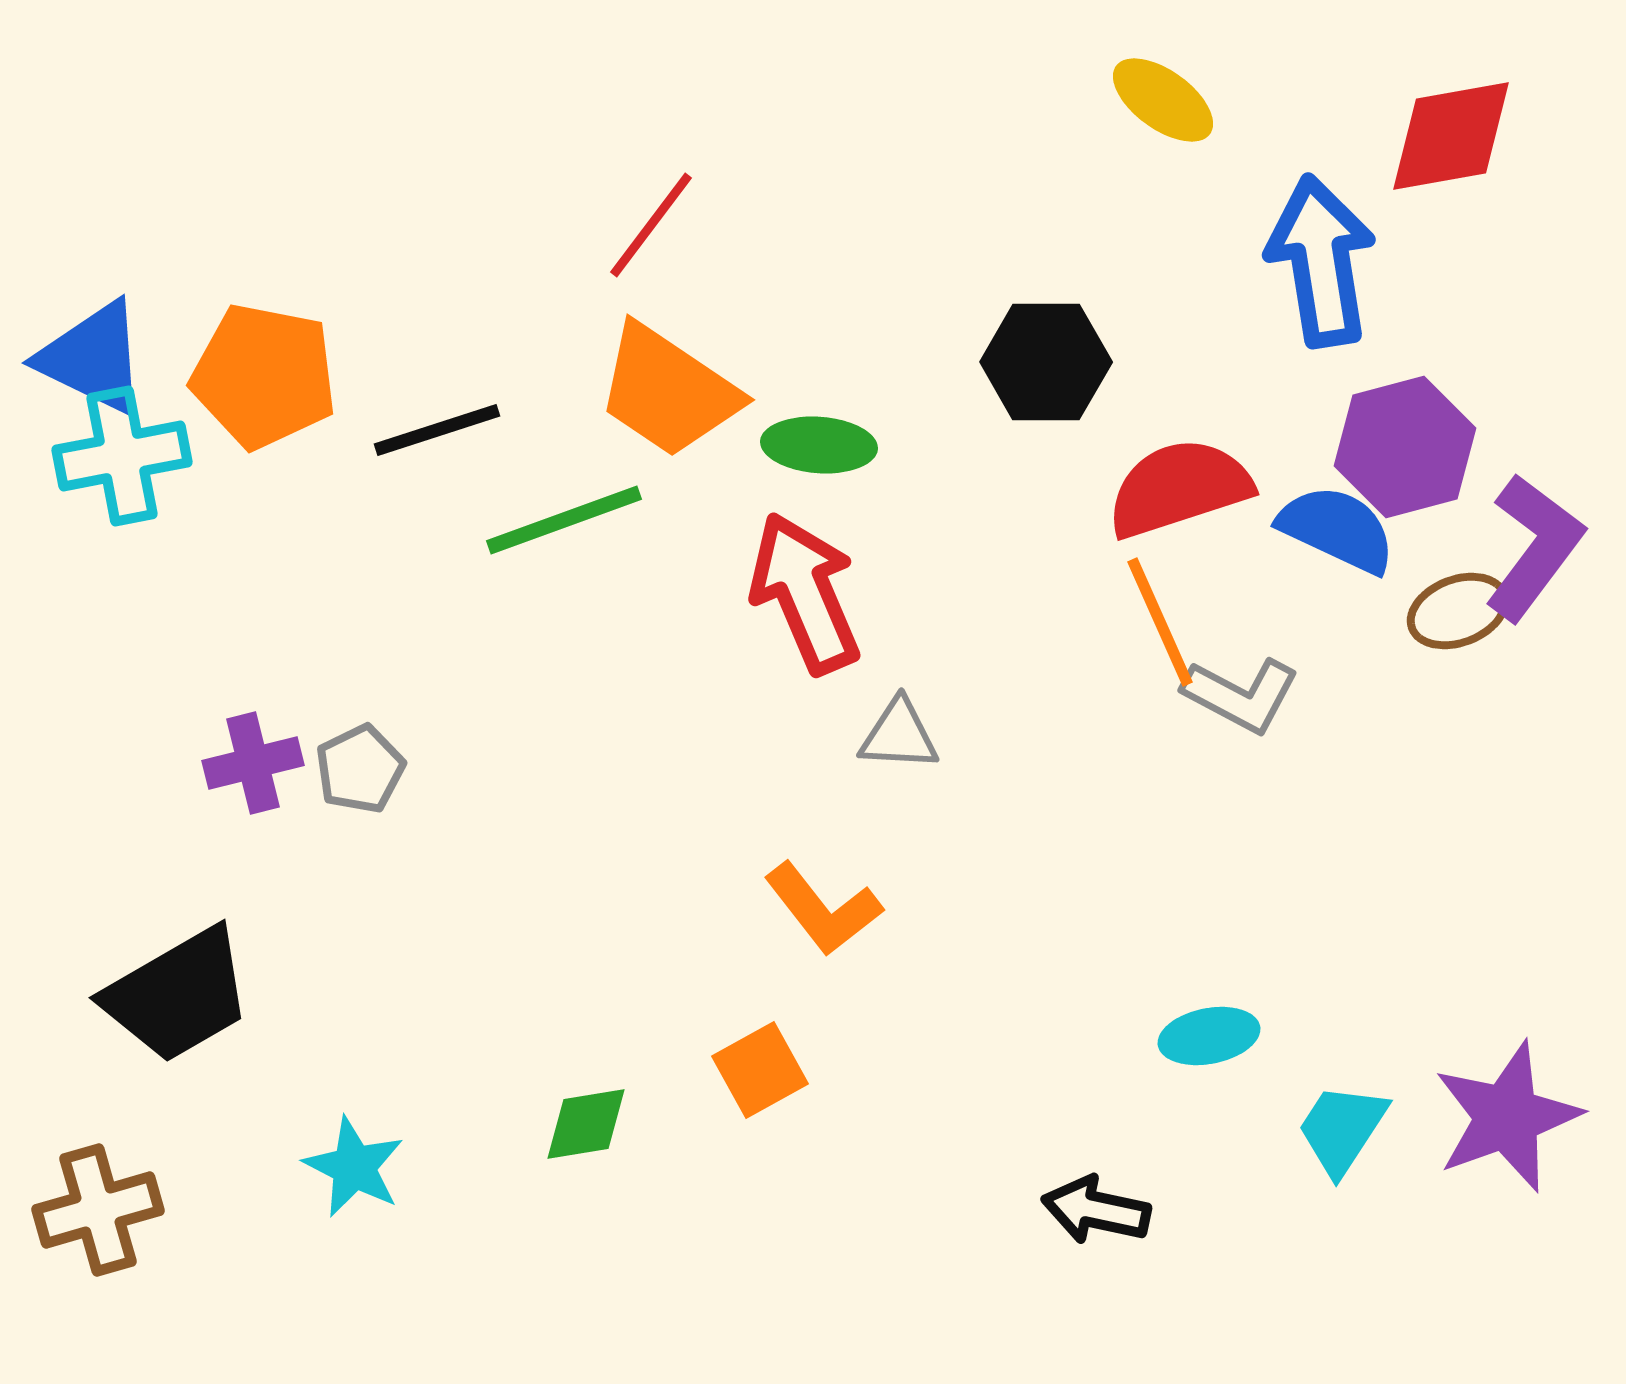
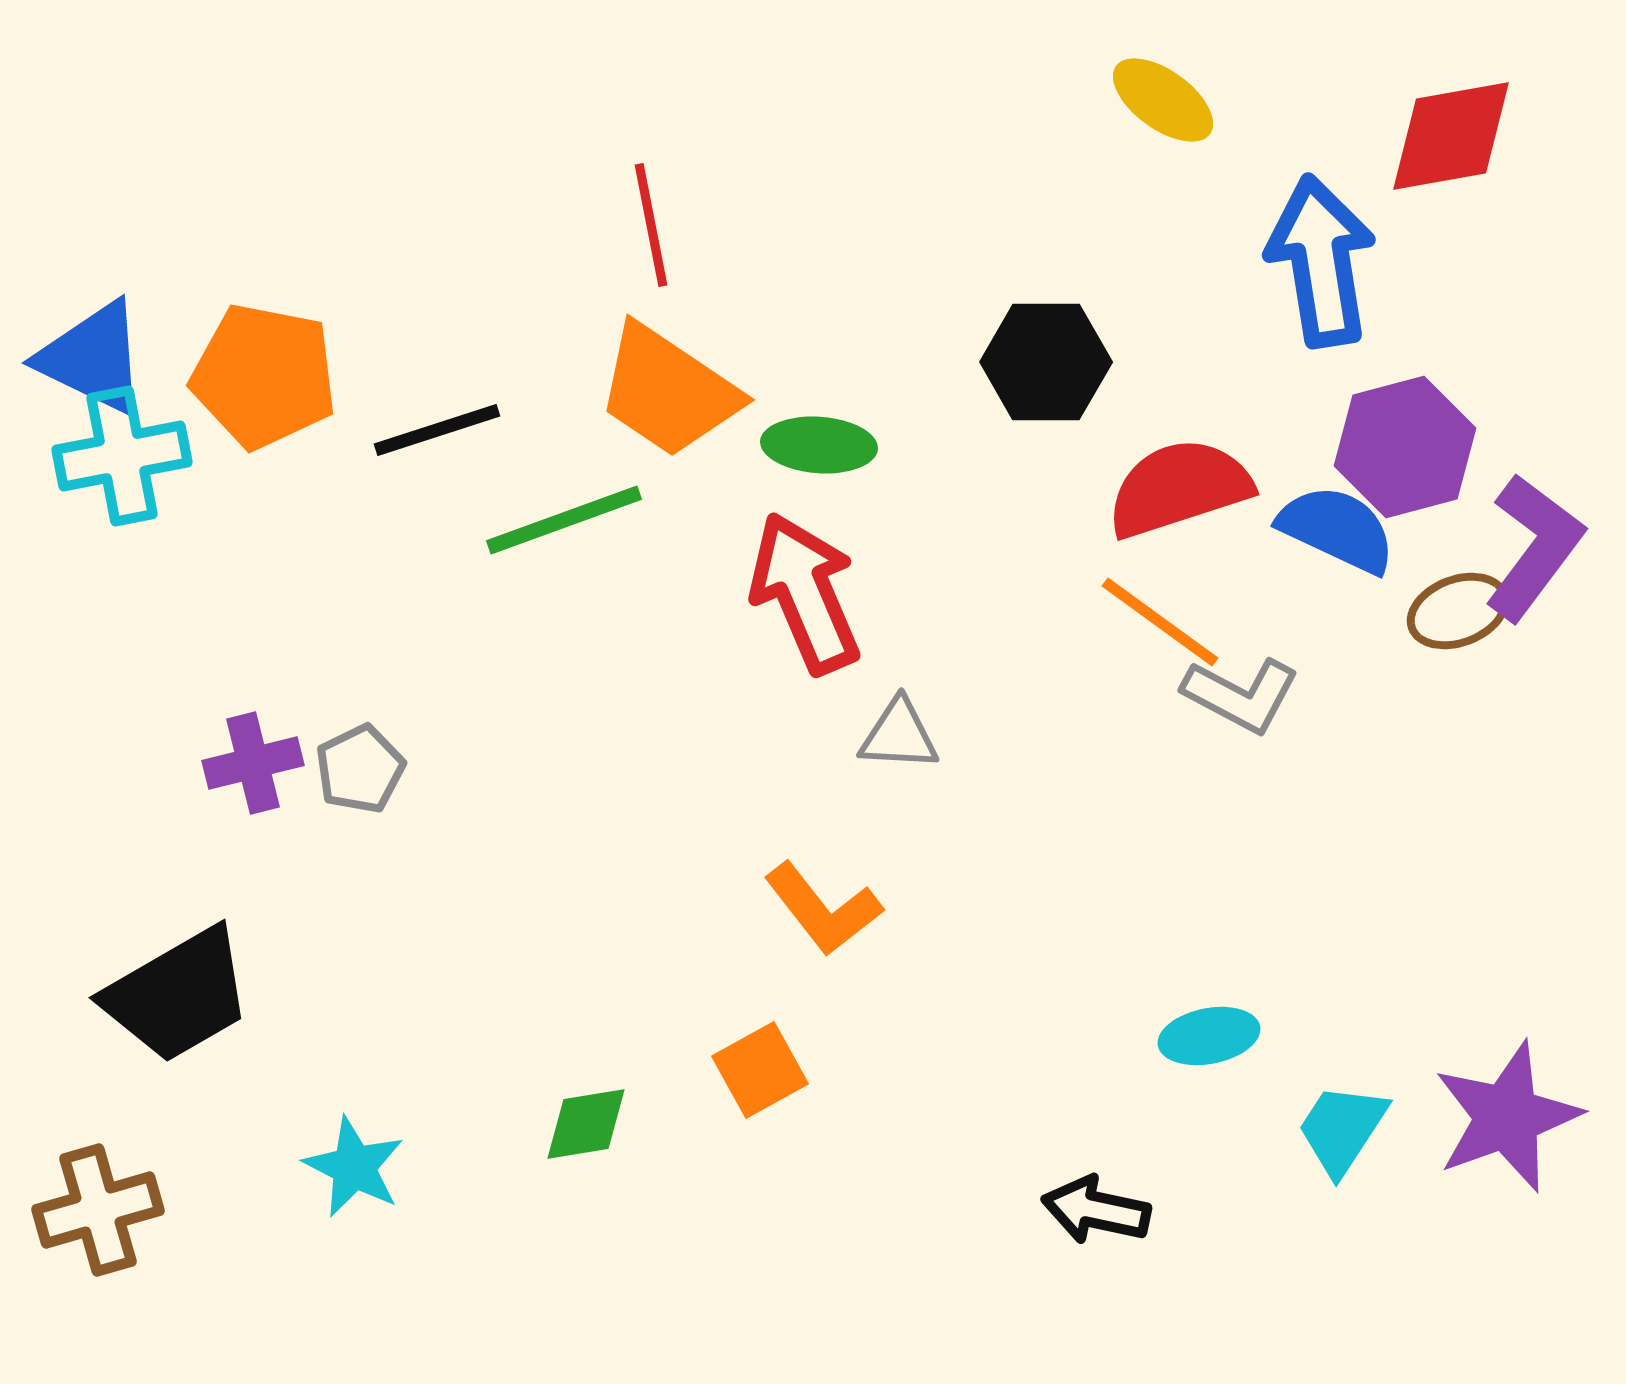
red line: rotated 48 degrees counterclockwise
orange line: rotated 30 degrees counterclockwise
